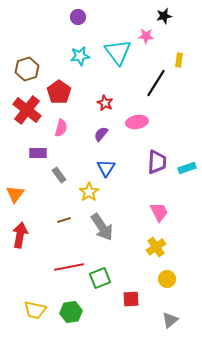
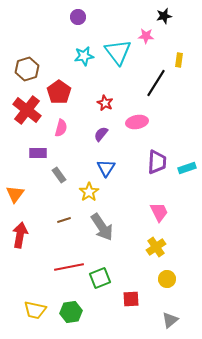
cyan star: moved 4 px right
